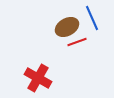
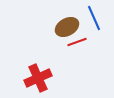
blue line: moved 2 px right
red cross: rotated 36 degrees clockwise
